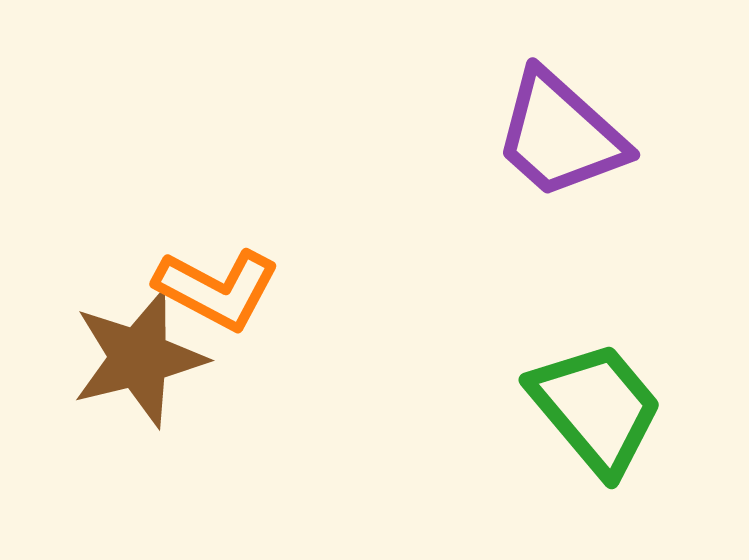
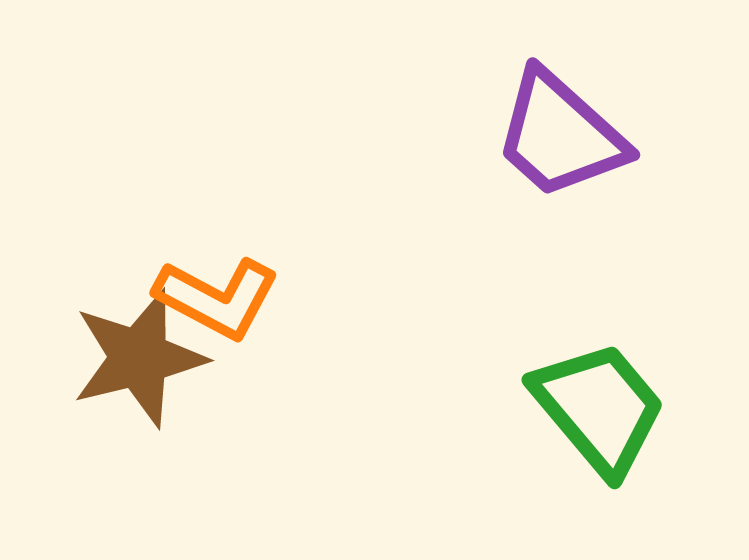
orange L-shape: moved 9 px down
green trapezoid: moved 3 px right
